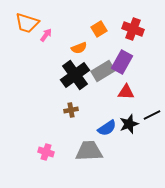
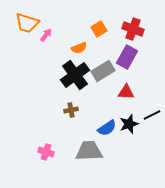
purple rectangle: moved 5 px right, 5 px up
